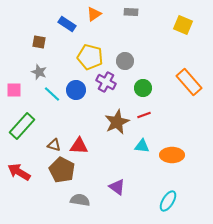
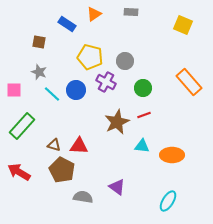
gray semicircle: moved 3 px right, 3 px up
